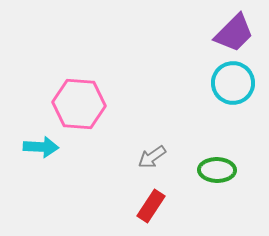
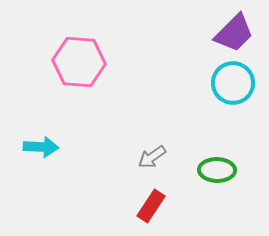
pink hexagon: moved 42 px up
